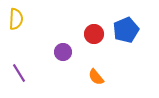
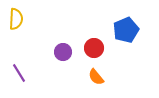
red circle: moved 14 px down
